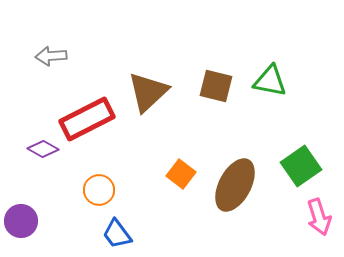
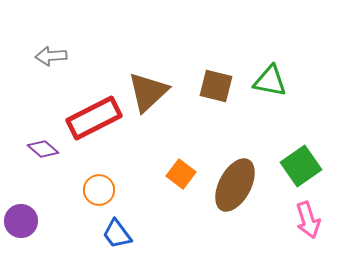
red rectangle: moved 7 px right, 1 px up
purple diamond: rotated 12 degrees clockwise
pink arrow: moved 11 px left, 3 px down
